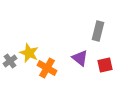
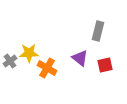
yellow star: rotated 24 degrees counterclockwise
